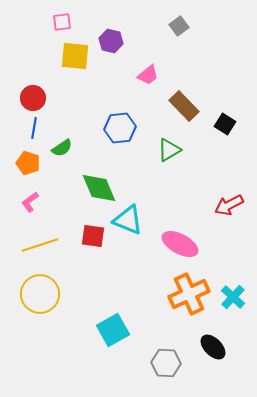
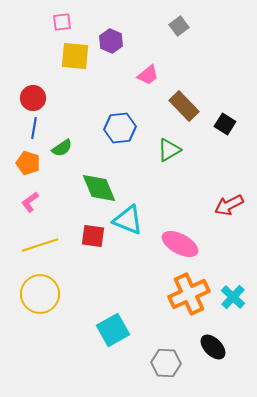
purple hexagon: rotated 10 degrees clockwise
